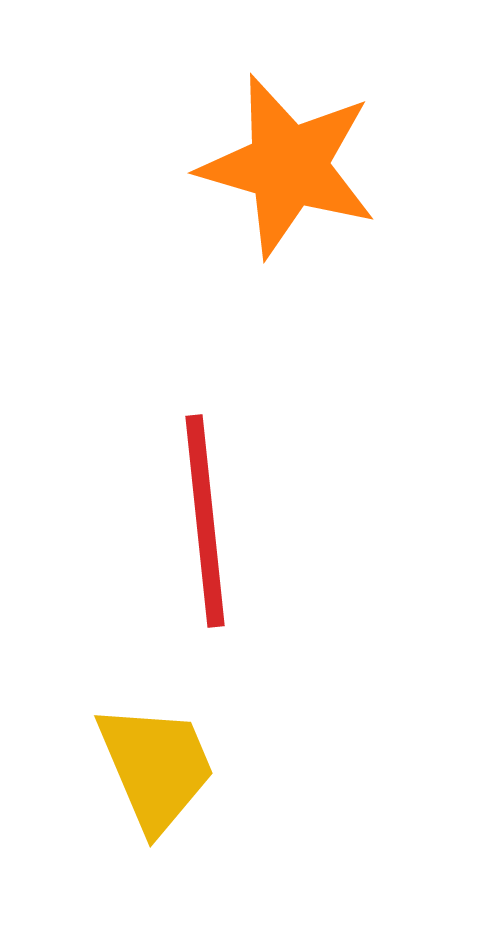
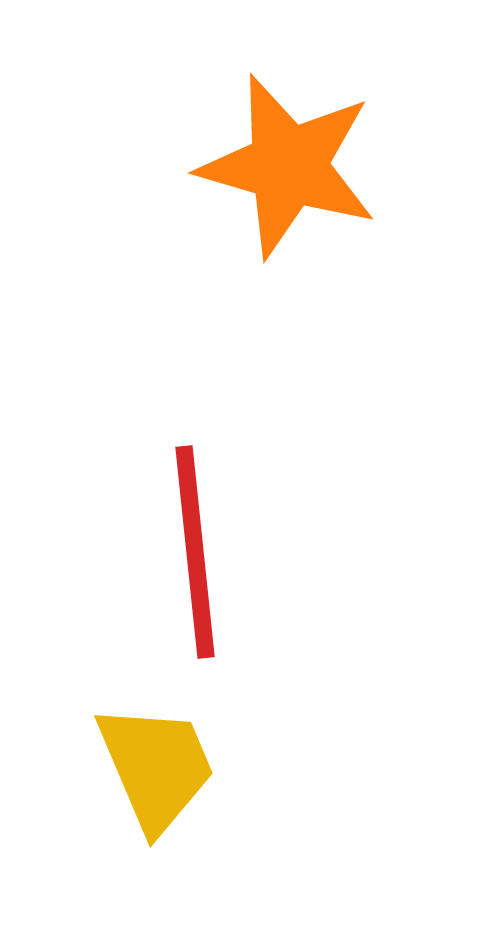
red line: moved 10 px left, 31 px down
